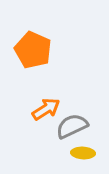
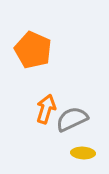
orange arrow: rotated 40 degrees counterclockwise
gray semicircle: moved 7 px up
